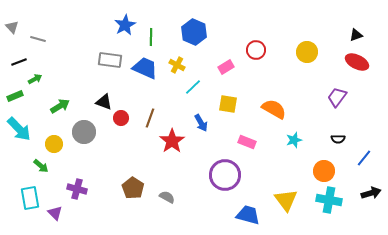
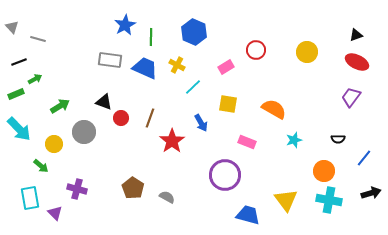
green rectangle at (15, 96): moved 1 px right, 2 px up
purple trapezoid at (337, 97): moved 14 px right
